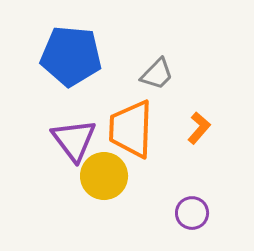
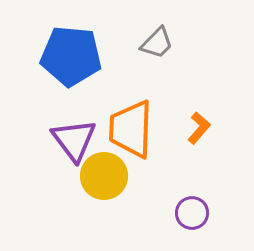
gray trapezoid: moved 31 px up
